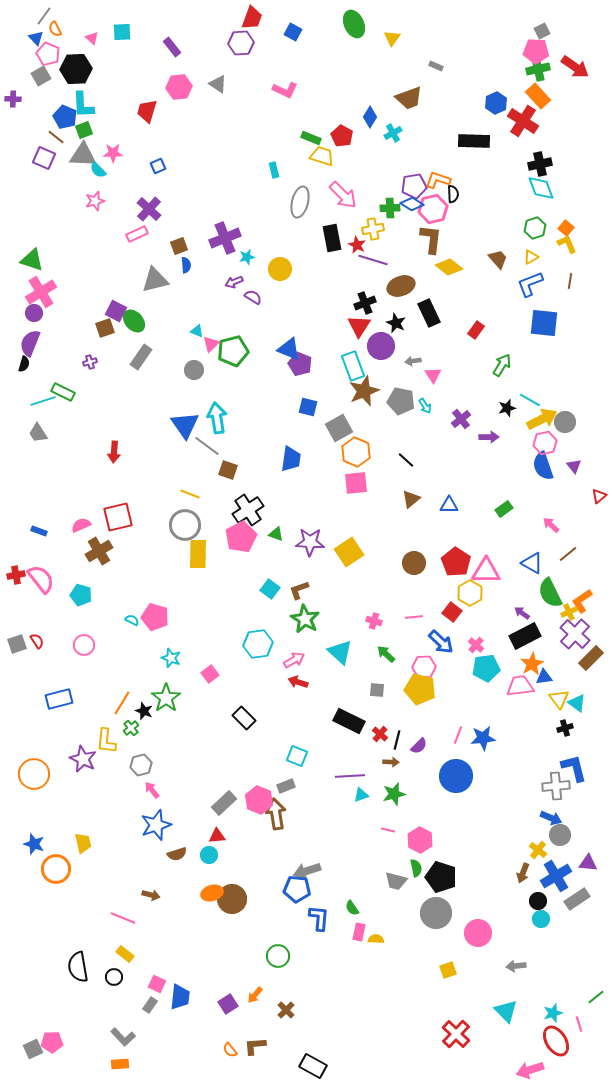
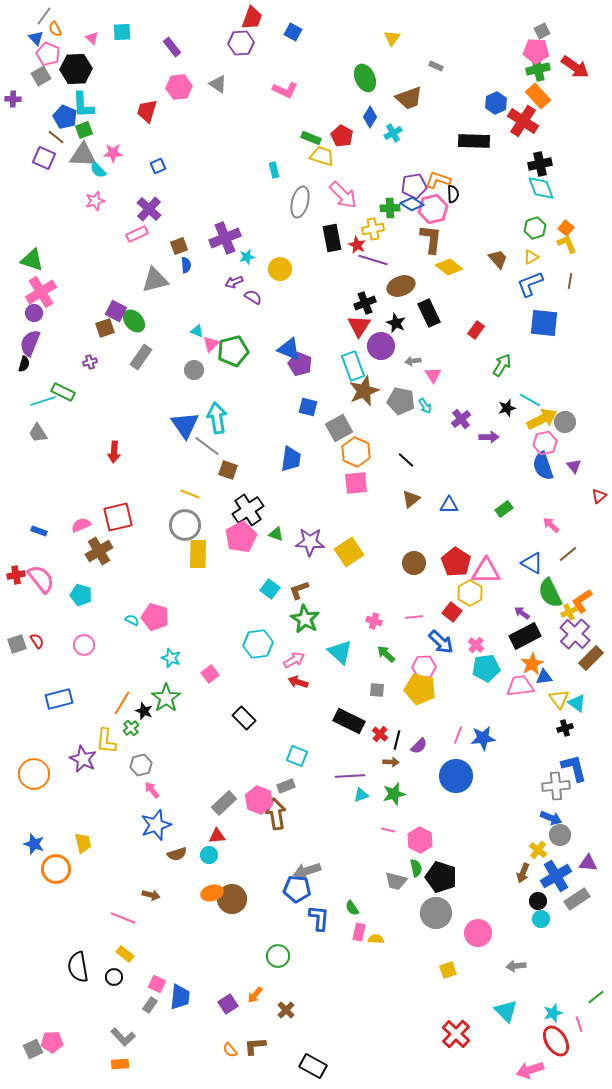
green ellipse at (354, 24): moved 11 px right, 54 px down
